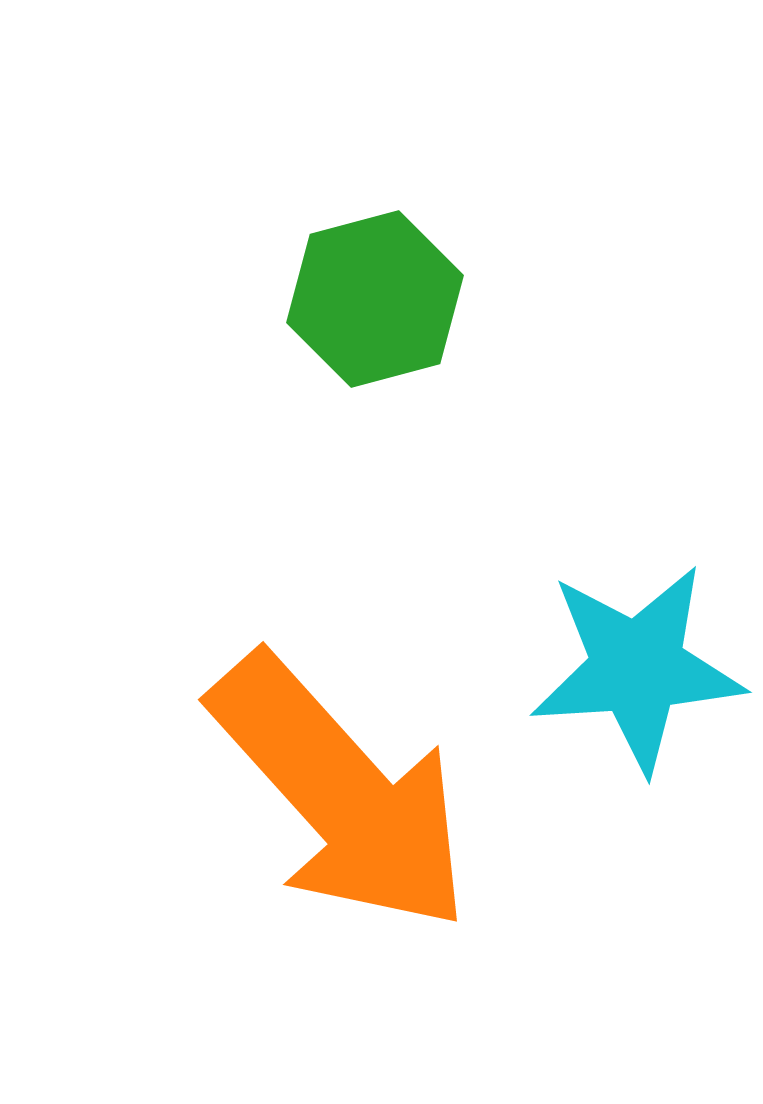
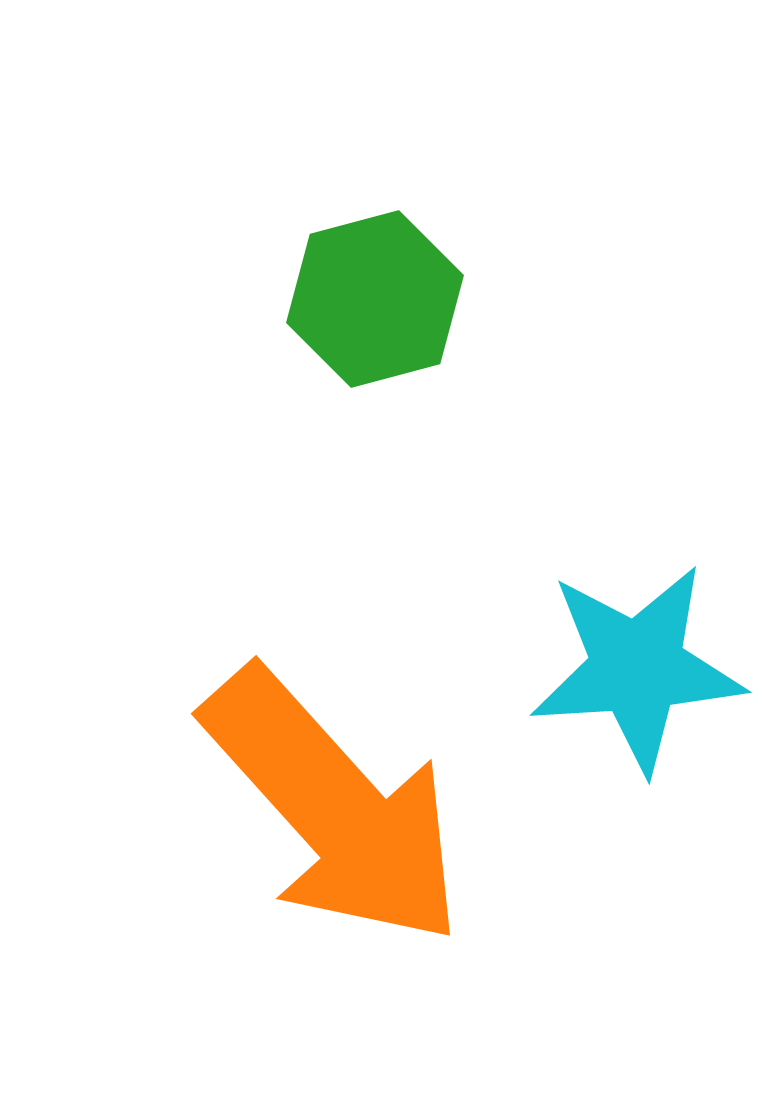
orange arrow: moved 7 px left, 14 px down
